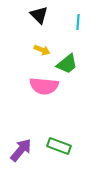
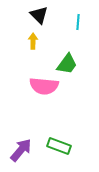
yellow arrow: moved 9 px left, 9 px up; rotated 112 degrees counterclockwise
green trapezoid: rotated 15 degrees counterclockwise
